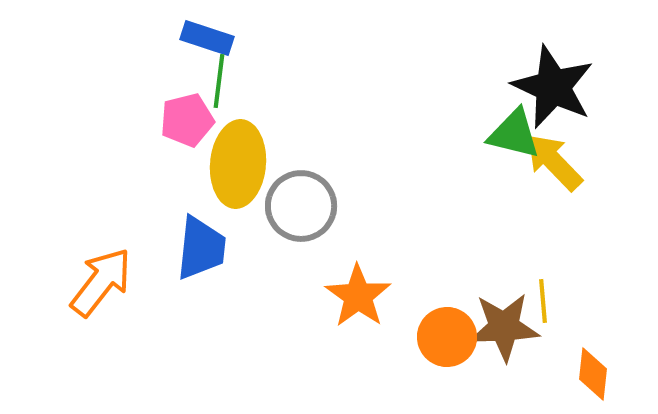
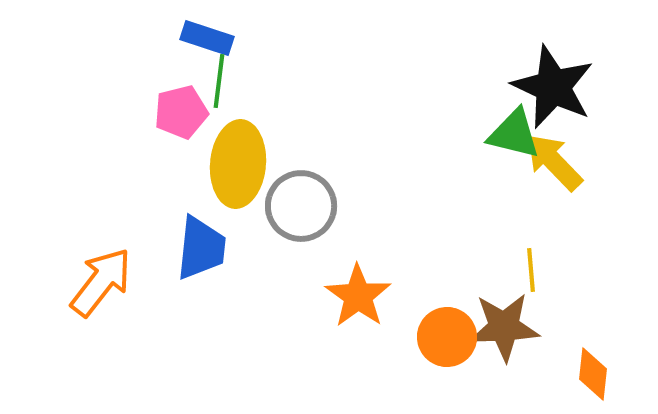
pink pentagon: moved 6 px left, 8 px up
yellow line: moved 12 px left, 31 px up
